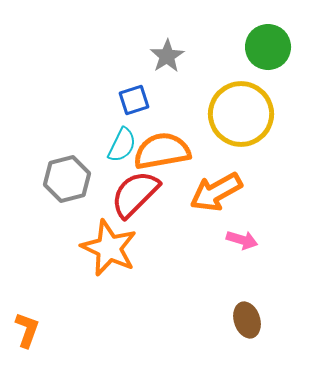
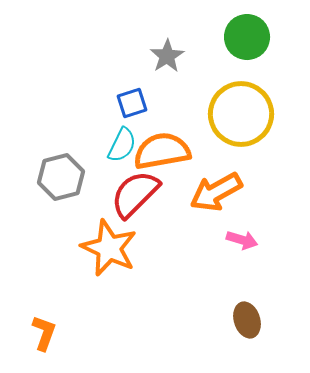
green circle: moved 21 px left, 10 px up
blue square: moved 2 px left, 3 px down
gray hexagon: moved 6 px left, 2 px up
orange L-shape: moved 17 px right, 3 px down
